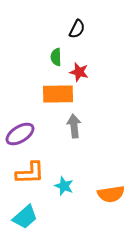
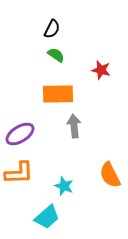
black semicircle: moved 25 px left
green semicircle: moved 2 px up; rotated 126 degrees clockwise
red star: moved 22 px right, 2 px up
orange L-shape: moved 11 px left
orange semicircle: moved 1 px left, 19 px up; rotated 72 degrees clockwise
cyan trapezoid: moved 22 px right
